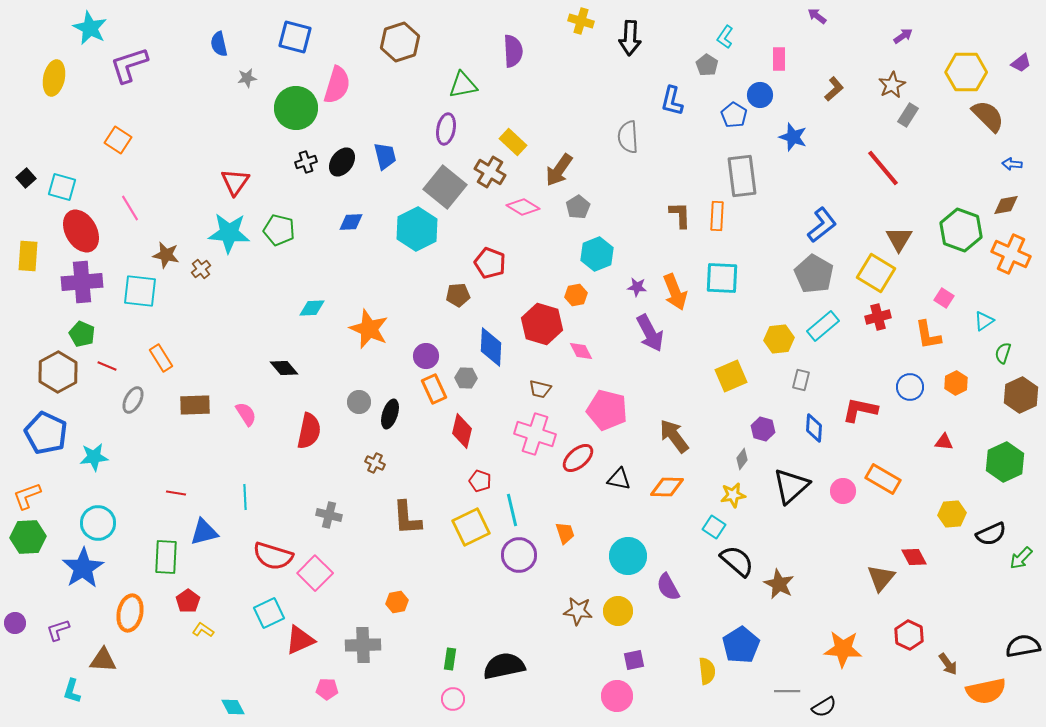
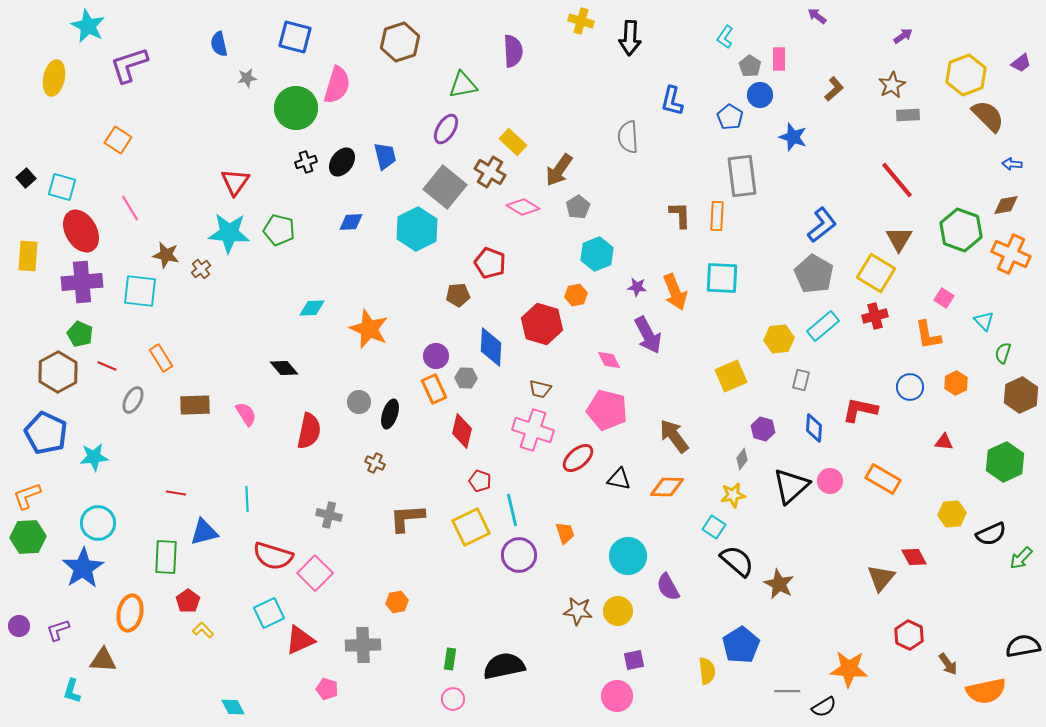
cyan star at (90, 28): moved 2 px left, 2 px up
gray pentagon at (707, 65): moved 43 px right, 1 px down
yellow hexagon at (966, 72): moved 3 px down; rotated 21 degrees counterclockwise
blue pentagon at (734, 115): moved 4 px left, 2 px down
gray rectangle at (908, 115): rotated 55 degrees clockwise
purple ellipse at (446, 129): rotated 20 degrees clockwise
red line at (883, 168): moved 14 px right, 12 px down
red cross at (878, 317): moved 3 px left, 1 px up
cyan triangle at (984, 321): rotated 40 degrees counterclockwise
purple arrow at (650, 333): moved 2 px left, 2 px down
green pentagon at (82, 334): moved 2 px left
pink diamond at (581, 351): moved 28 px right, 9 px down
purple circle at (426, 356): moved 10 px right
pink cross at (535, 434): moved 2 px left, 4 px up
pink circle at (843, 491): moved 13 px left, 10 px up
cyan line at (245, 497): moved 2 px right, 2 px down
brown L-shape at (407, 518): rotated 90 degrees clockwise
purple circle at (15, 623): moved 4 px right, 3 px down
yellow L-shape at (203, 630): rotated 10 degrees clockwise
orange star at (843, 649): moved 6 px right, 20 px down
pink pentagon at (327, 689): rotated 15 degrees clockwise
